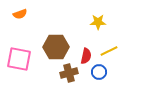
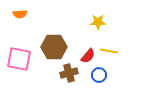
orange semicircle: rotated 16 degrees clockwise
brown hexagon: moved 2 px left
yellow line: rotated 36 degrees clockwise
red semicircle: moved 2 px right; rotated 28 degrees clockwise
blue circle: moved 3 px down
